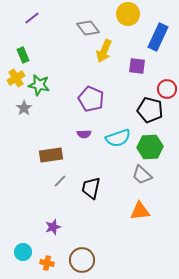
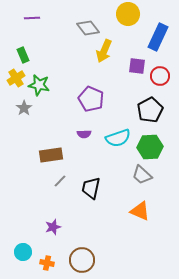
purple line: rotated 35 degrees clockwise
red circle: moved 7 px left, 13 px up
black pentagon: rotated 30 degrees clockwise
orange triangle: rotated 30 degrees clockwise
